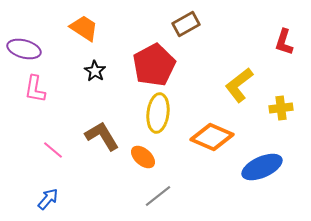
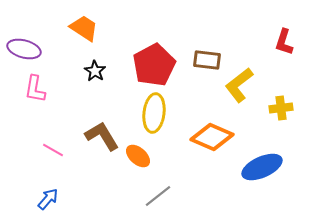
brown rectangle: moved 21 px right, 36 px down; rotated 36 degrees clockwise
yellow ellipse: moved 4 px left
pink line: rotated 10 degrees counterclockwise
orange ellipse: moved 5 px left, 1 px up
